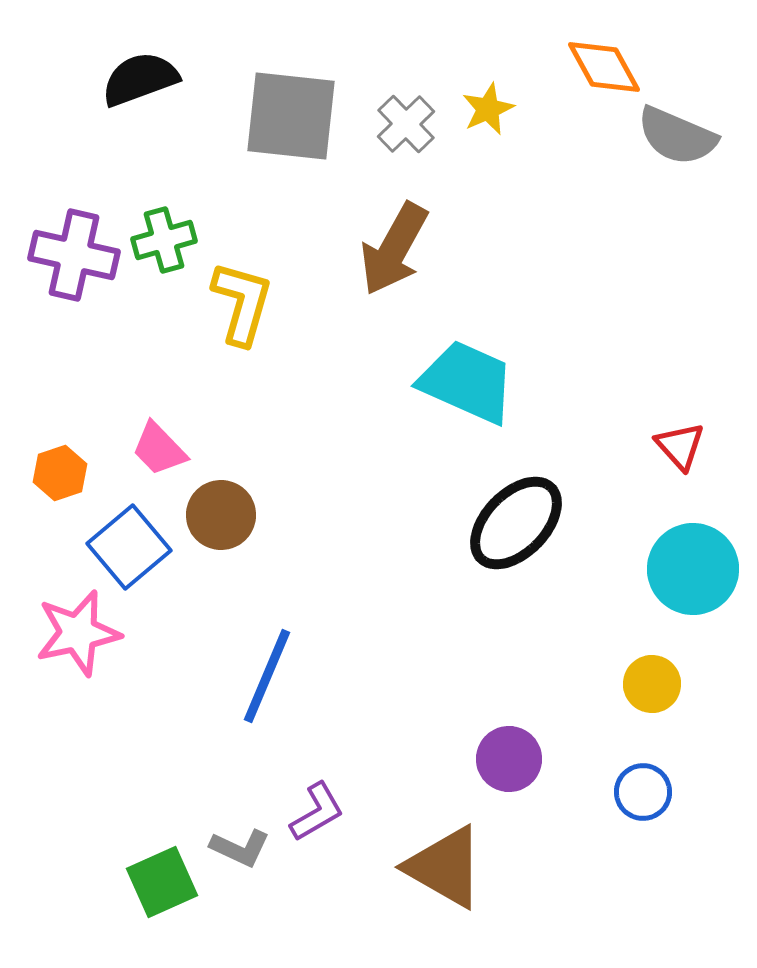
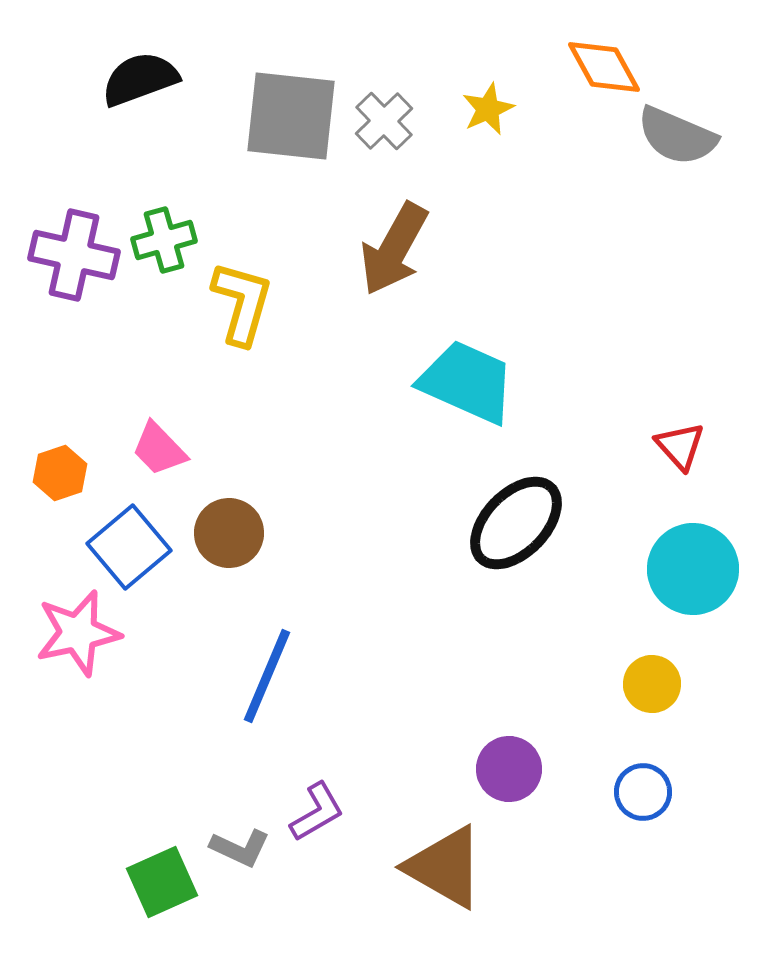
gray cross: moved 22 px left, 3 px up
brown circle: moved 8 px right, 18 px down
purple circle: moved 10 px down
